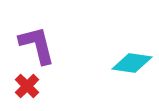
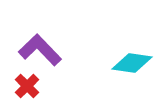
purple L-shape: moved 3 px right, 5 px down; rotated 30 degrees counterclockwise
